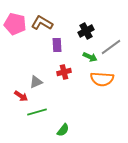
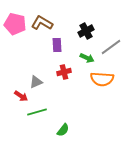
green arrow: moved 3 px left, 1 px down
